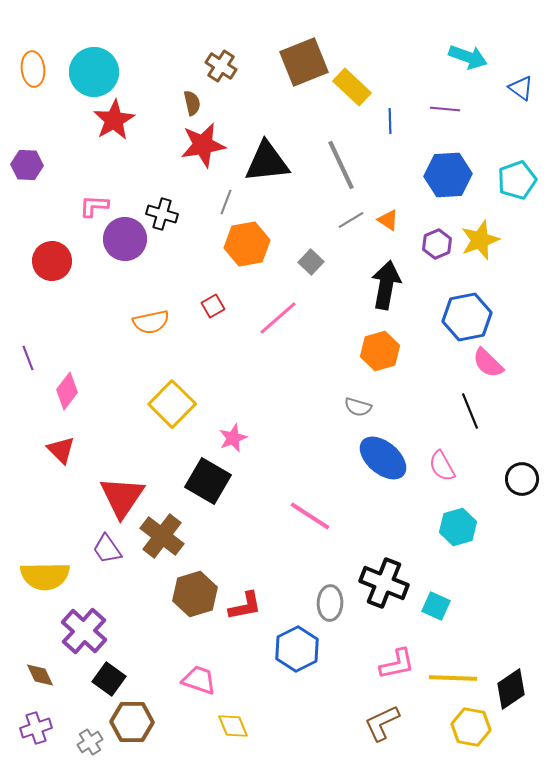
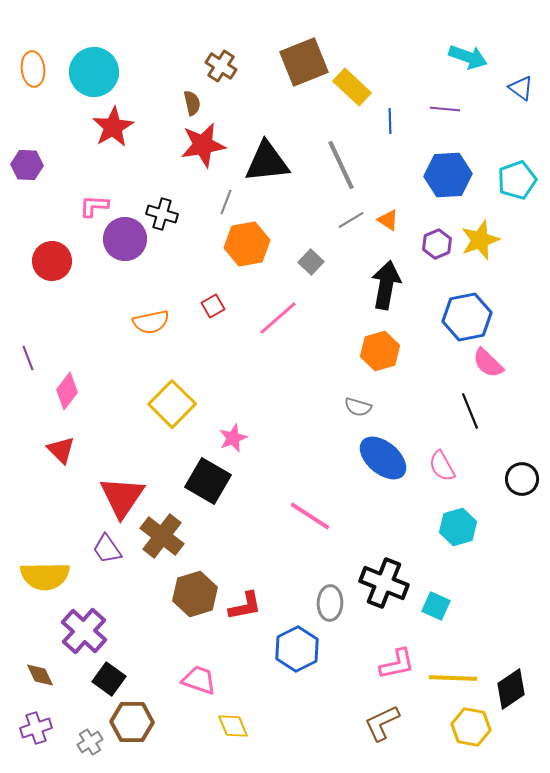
red star at (114, 120): moved 1 px left, 7 px down
